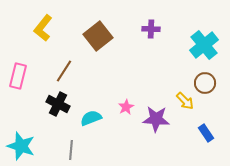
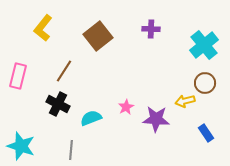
yellow arrow: rotated 120 degrees clockwise
